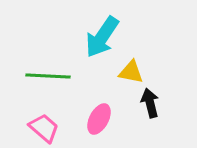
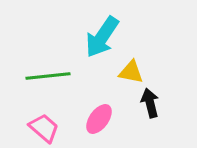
green line: rotated 9 degrees counterclockwise
pink ellipse: rotated 8 degrees clockwise
